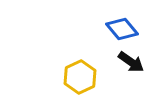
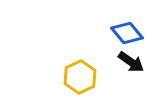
blue diamond: moved 5 px right, 4 px down
